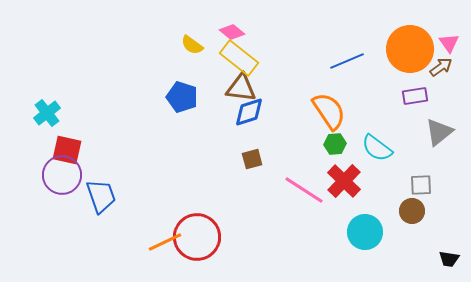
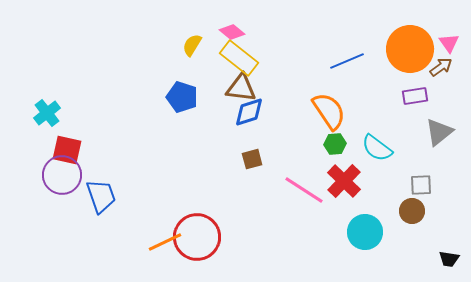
yellow semicircle: rotated 85 degrees clockwise
